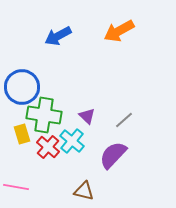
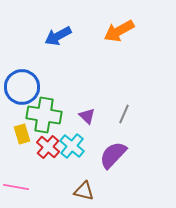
gray line: moved 6 px up; rotated 24 degrees counterclockwise
cyan cross: moved 5 px down
